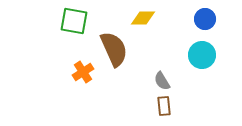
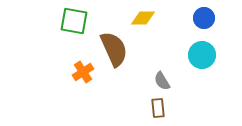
blue circle: moved 1 px left, 1 px up
brown rectangle: moved 6 px left, 2 px down
